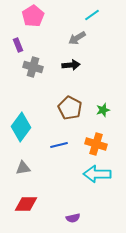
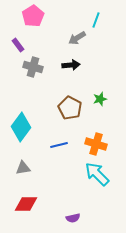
cyan line: moved 4 px right, 5 px down; rotated 35 degrees counterclockwise
purple rectangle: rotated 16 degrees counterclockwise
green star: moved 3 px left, 11 px up
cyan arrow: rotated 44 degrees clockwise
